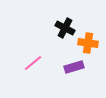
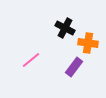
pink line: moved 2 px left, 3 px up
purple rectangle: rotated 36 degrees counterclockwise
